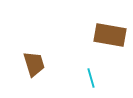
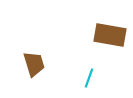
cyan line: moved 2 px left; rotated 36 degrees clockwise
